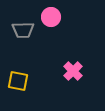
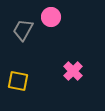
gray trapezoid: rotated 120 degrees clockwise
